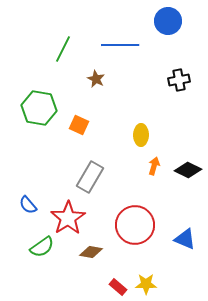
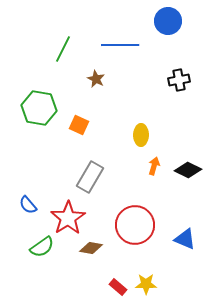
brown diamond: moved 4 px up
